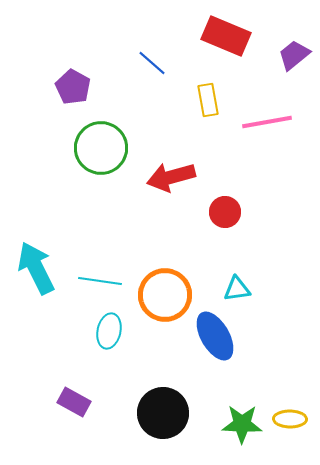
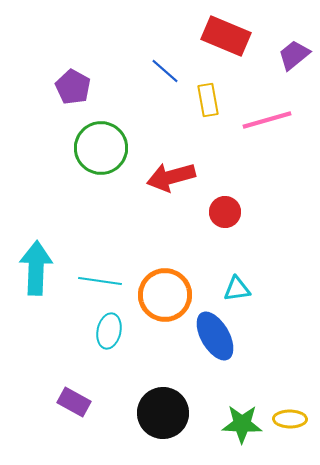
blue line: moved 13 px right, 8 px down
pink line: moved 2 px up; rotated 6 degrees counterclockwise
cyan arrow: rotated 28 degrees clockwise
